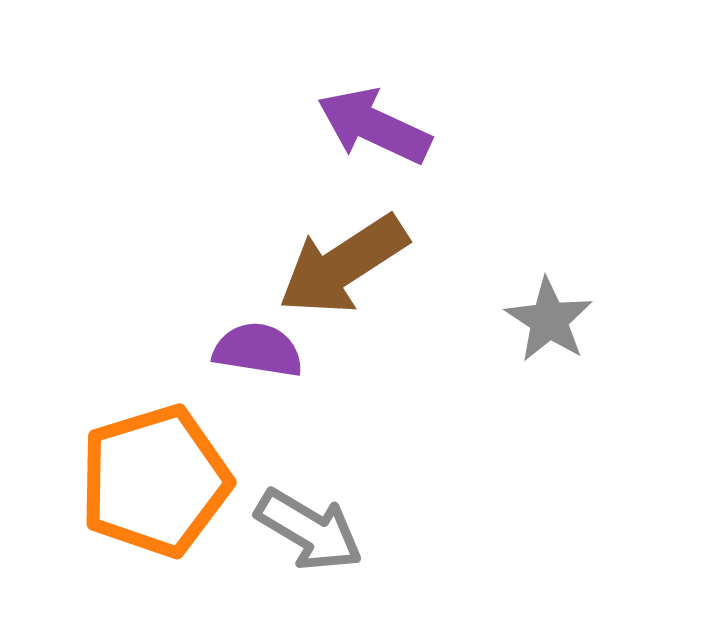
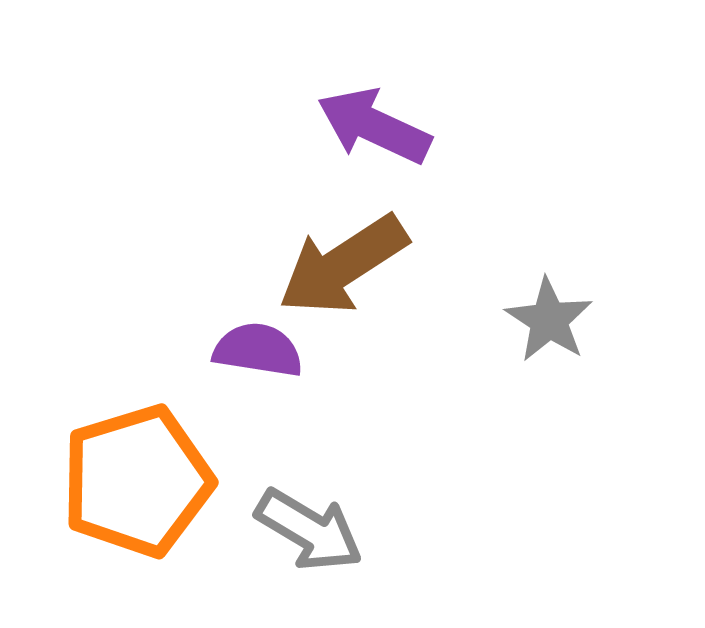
orange pentagon: moved 18 px left
